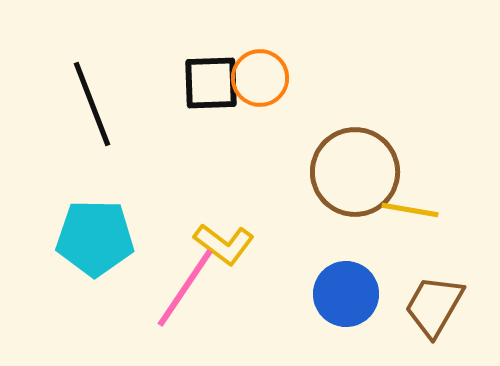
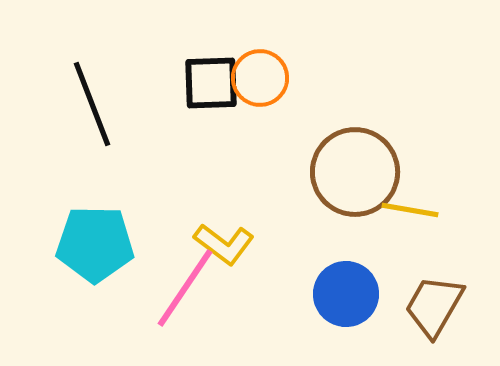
cyan pentagon: moved 6 px down
